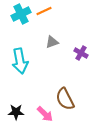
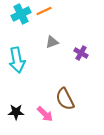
cyan arrow: moved 3 px left, 1 px up
